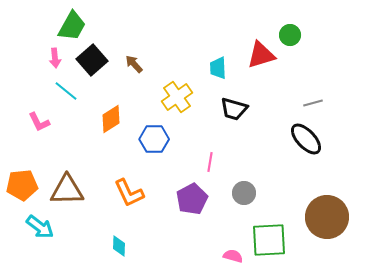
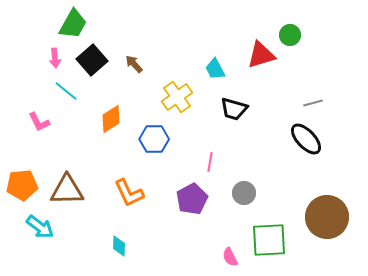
green trapezoid: moved 1 px right, 2 px up
cyan trapezoid: moved 3 px left, 1 px down; rotated 25 degrees counterclockwise
pink semicircle: moved 3 px left, 1 px down; rotated 132 degrees counterclockwise
